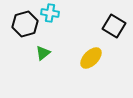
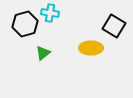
yellow ellipse: moved 10 px up; rotated 45 degrees clockwise
